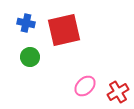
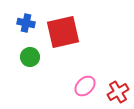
red square: moved 1 px left, 2 px down
